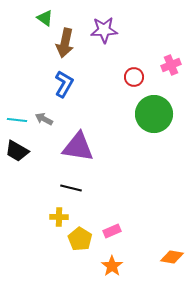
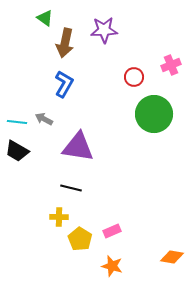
cyan line: moved 2 px down
orange star: rotated 20 degrees counterclockwise
